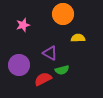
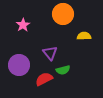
pink star: rotated 16 degrees counterclockwise
yellow semicircle: moved 6 px right, 2 px up
purple triangle: rotated 21 degrees clockwise
green semicircle: moved 1 px right
red semicircle: moved 1 px right
